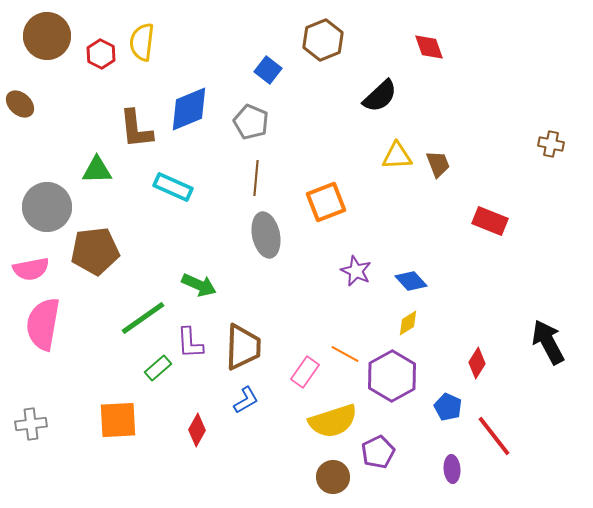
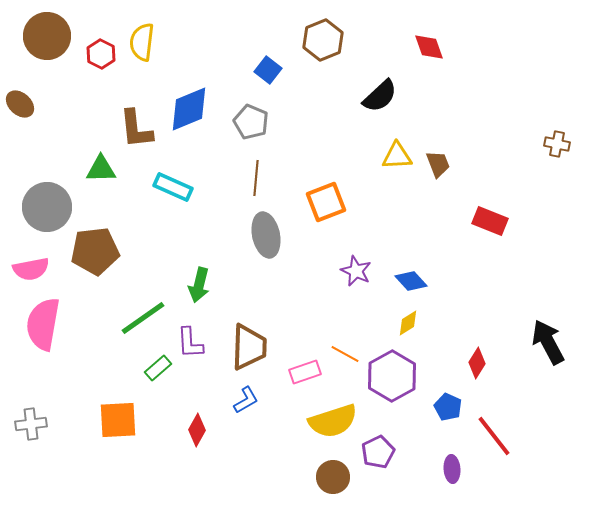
brown cross at (551, 144): moved 6 px right
green triangle at (97, 170): moved 4 px right, 1 px up
green arrow at (199, 285): rotated 80 degrees clockwise
brown trapezoid at (243, 347): moved 6 px right
pink rectangle at (305, 372): rotated 36 degrees clockwise
